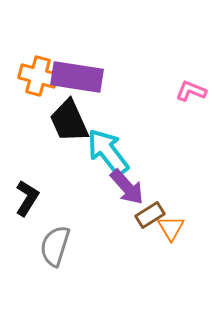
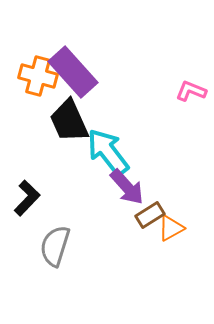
purple rectangle: moved 4 px left, 5 px up; rotated 39 degrees clockwise
black L-shape: rotated 12 degrees clockwise
orange triangle: rotated 32 degrees clockwise
